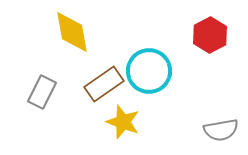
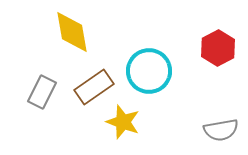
red hexagon: moved 8 px right, 13 px down
brown rectangle: moved 10 px left, 3 px down
